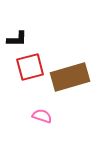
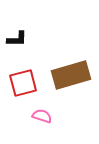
red square: moved 7 px left, 16 px down
brown rectangle: moved 1 px right, 2 px up
